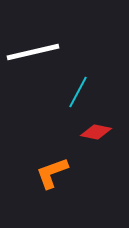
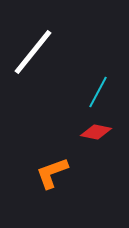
white line: rotated 38 degrees counterclockwise
cyan line: moved 20 px right
